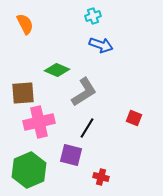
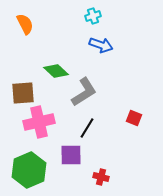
green diamond: moved 1 px left, 1 px down; rotated 20 degrees clockwise
purple square: rotated 15 degrees counterclockwise
